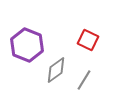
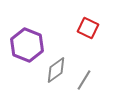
red square: moved 12 px up
